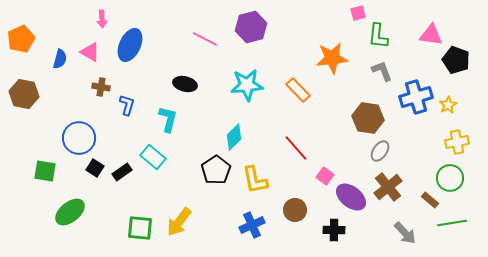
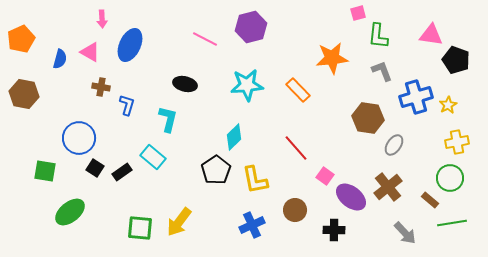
gray ellipse at (380, 151): moved 14 px right, 6 px up
